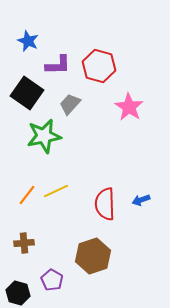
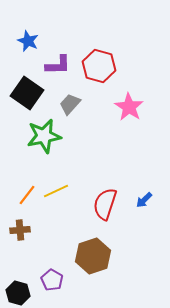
blue arrow: moved 3 px right; rotated 24 degrees counterclockwise
red semicircle: rotated 20 degrees clockwise
brown cross: moved 4 px left, 13 px up
